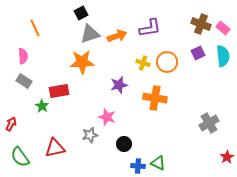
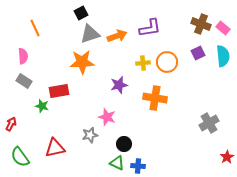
yellow cross: rotated 24 degrees counterclockwise
green star: rotated 16 degrees counterclockwise
green triangle: moved 41 px left
